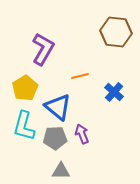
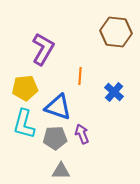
orange line: rotated 72 degrees counterclockwise
yellow pentagon: rotated 25 degrees clockwise
blue triangle: rotated 20 degrees counterclockwise
cyan L-shape: moved 2 px up
